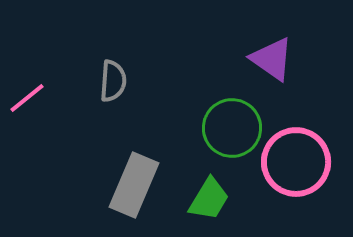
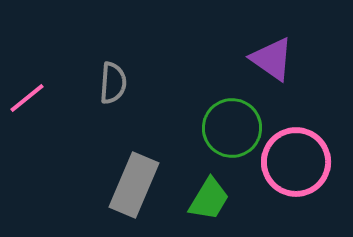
gray semicircle: moved 2 px down
